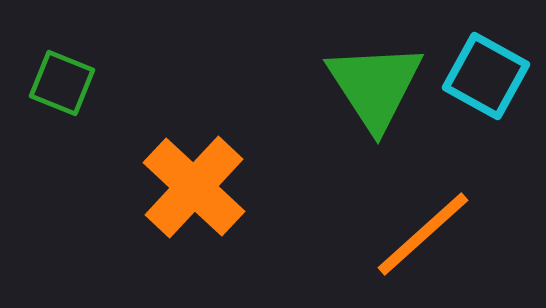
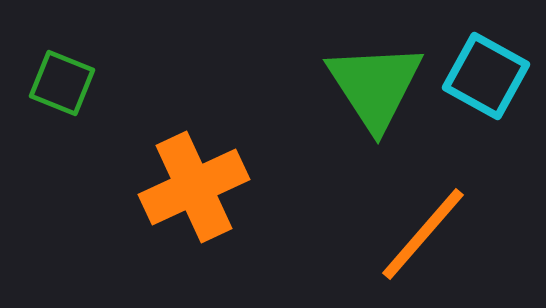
orange cross: rotated 22 degrees clockwise
orange line: rotated 7 degrees counterclockwise
